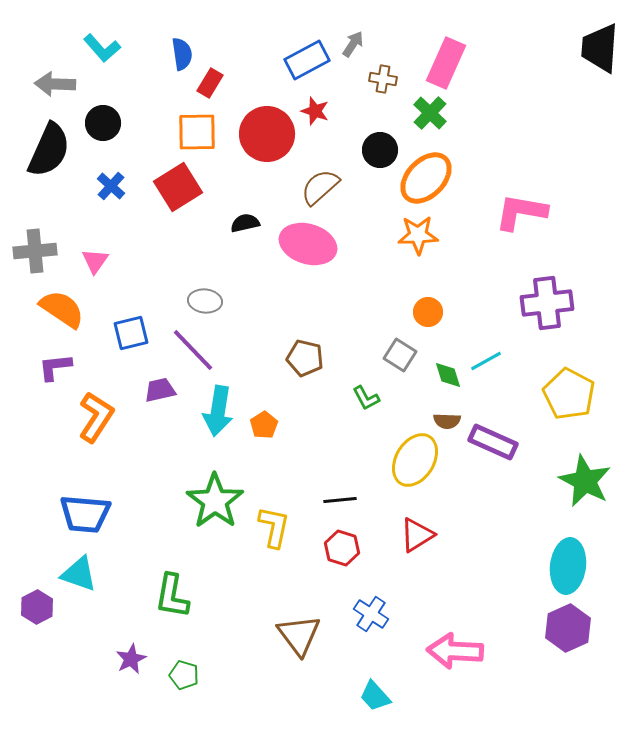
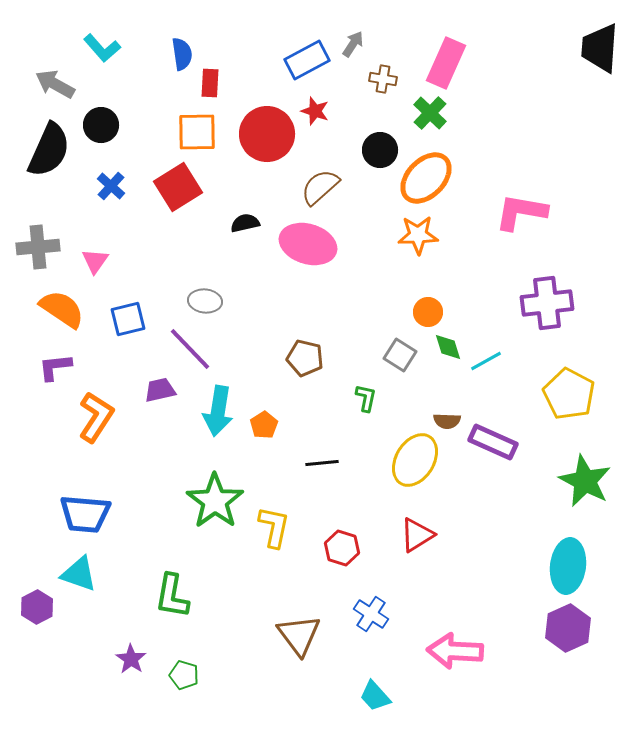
red rectangle at (210, 83): rotated 28 degrees counterclockwise
gray arrow at (55, 84): rotated 27 degrees clockwise
black circle at (103, 123): moved 2 px left, 2 px down
gray cross at (35, 251): moved 3 px right, 4 px up
blue square at (131, 333): moved 3 px left, 14 px up
purple line at (193, 350): moved 3 px left, 1 px up
green diamond at (448, 375): moved 28 px up
green L-shape at (366, 398): rotated 140 degrees counterclockwise
black line at (340, 500): moved 18 px left, 37 px up
purple star at (131, 659): rotated 12 degrees counterclockwise
